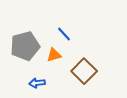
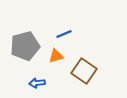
blue line: rotated 70 degrees counterclockwise
orange triangle: moved 2 px right, 1 px down
brown square: rotated 10 degrees counterclockwise
